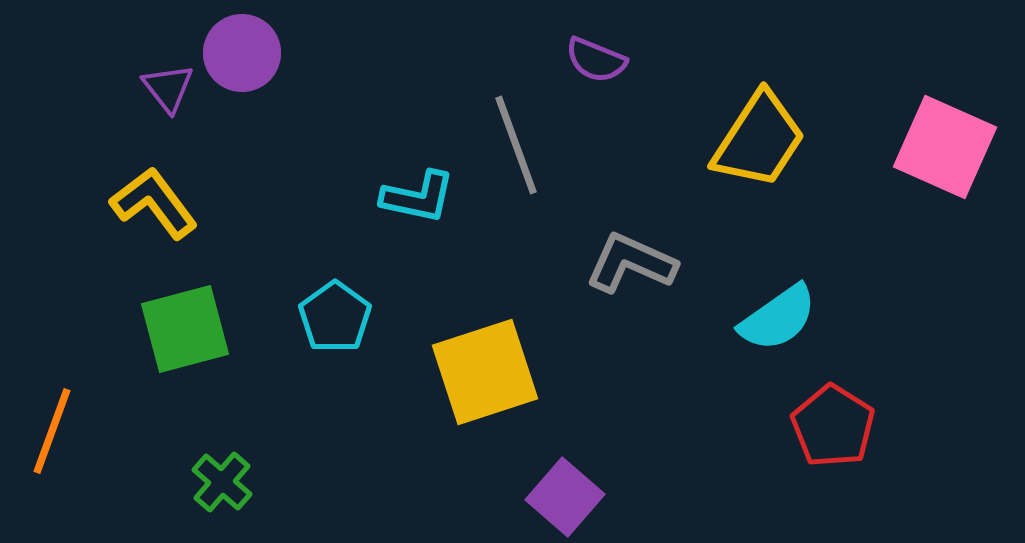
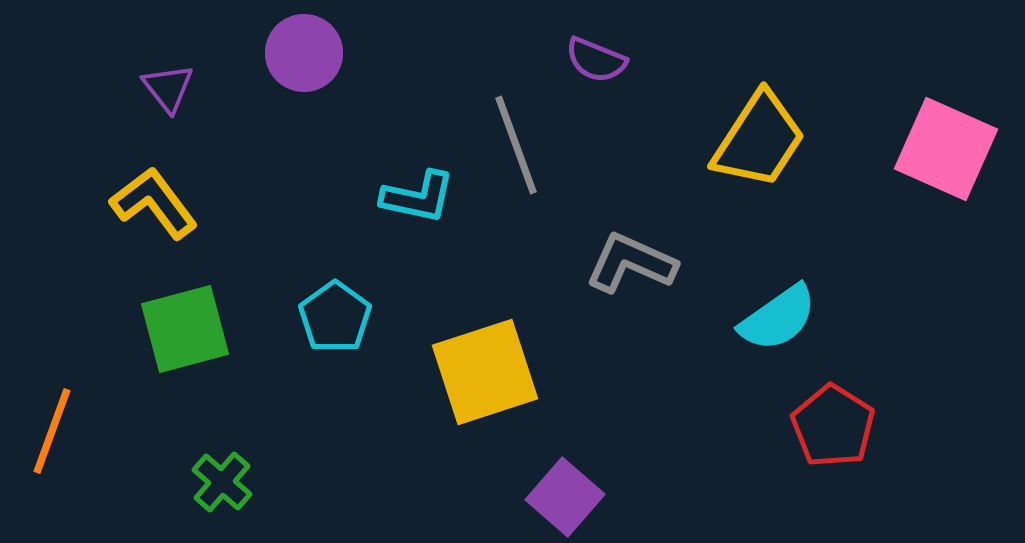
purple circle: moved 62 px right
pink square: moved 1 px right, 2 px down
